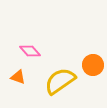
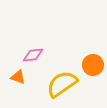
pink diamond: moved 3 px right, 4 px down; rotated 55 degrees counterclockwise
yellow semicircle: moved 2 px right, 3 px down
